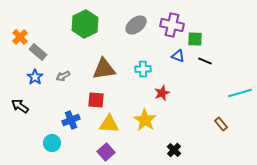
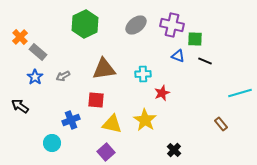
cyan cross: moved 5 px down
yellow triangle: moved 3 px right; rotated 10 degrees clockwise
